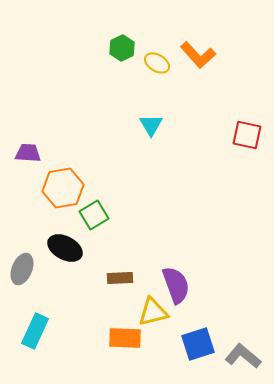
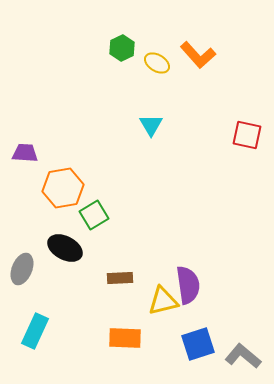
purple trapezoid: moved 3 px left
purple semicircle: moved 12 px right; rotated 12 degrees clockwise
yellow triangle: moved 10 px right, 11 px up
